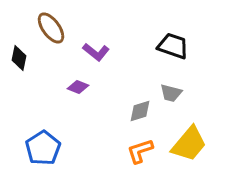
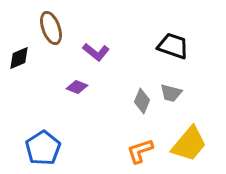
brown ellipse: rotated 16 degrees clockwise
black diamond: rotated 55 degrees clockwise
purple diamond: moved 1 px left
gray diamond: moved 2 px right, 10 px up; rotated 50 degrees counterclockwise
